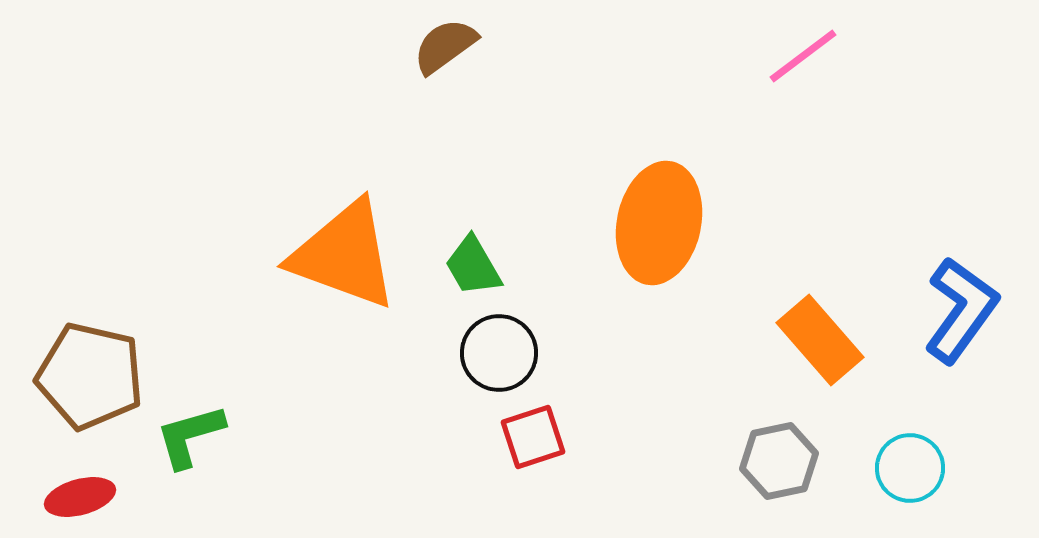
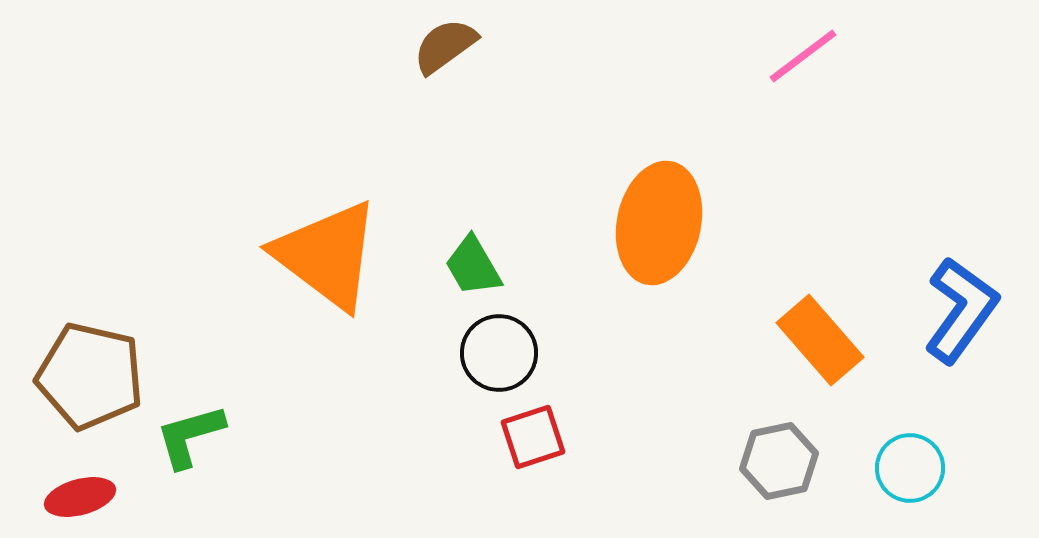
orange triangle: moved 17 px left; rotated 17 degrees clockwise
